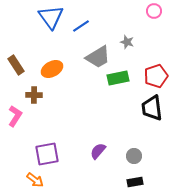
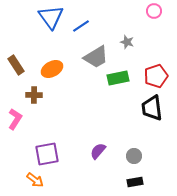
gray trapezoid: moved 2 px left
pink L-shape: moved 3 px down
